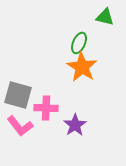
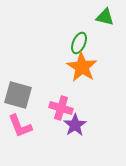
pink cross: moved 15 px right; rotated 15 degrees clockwise
pink L-shape: rotated 16 degrees clockwise
